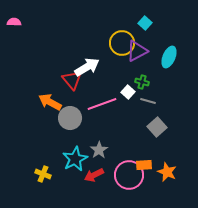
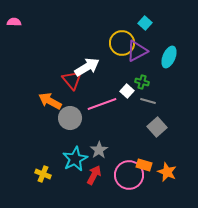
white square: moved 1 px left, 1 px up
orange arrow: moved 1 px up
orange rectangle: rotated 21 degrees clockwise
red arrow: rotated 144 degrees clockwise
